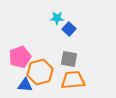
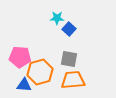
pink pentagon: rotated 25 degrees clockwise
blue triangle: moved 1 px left
